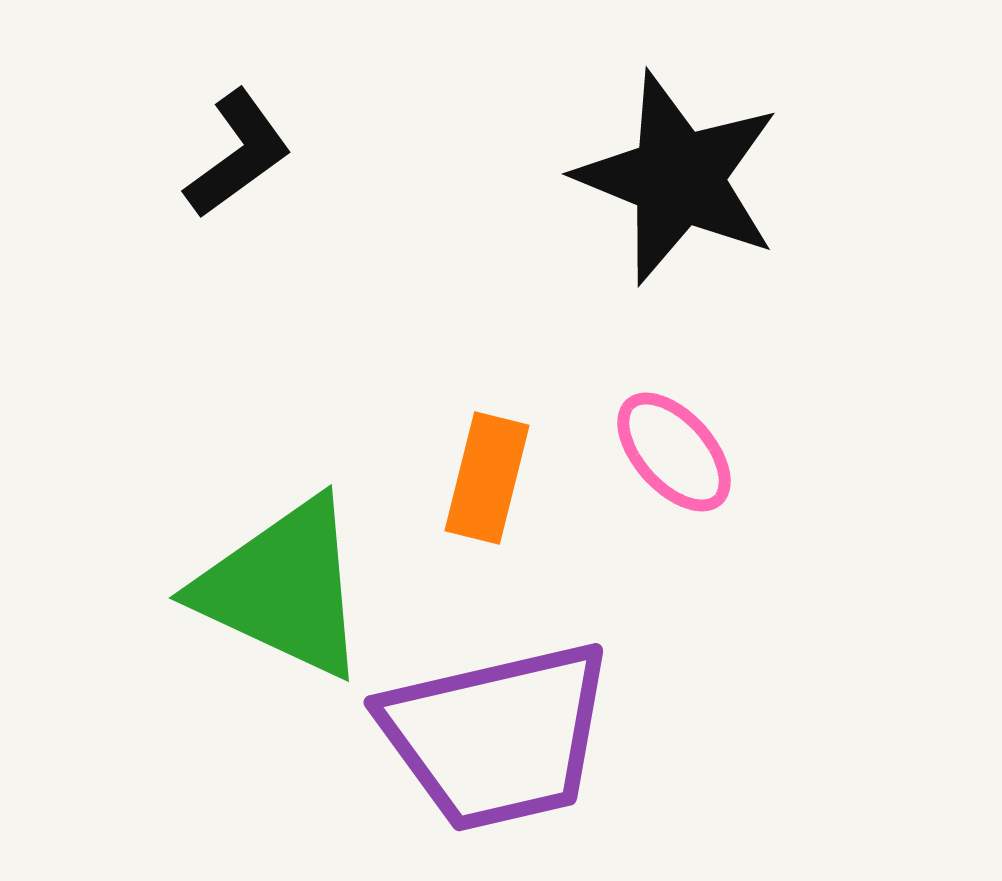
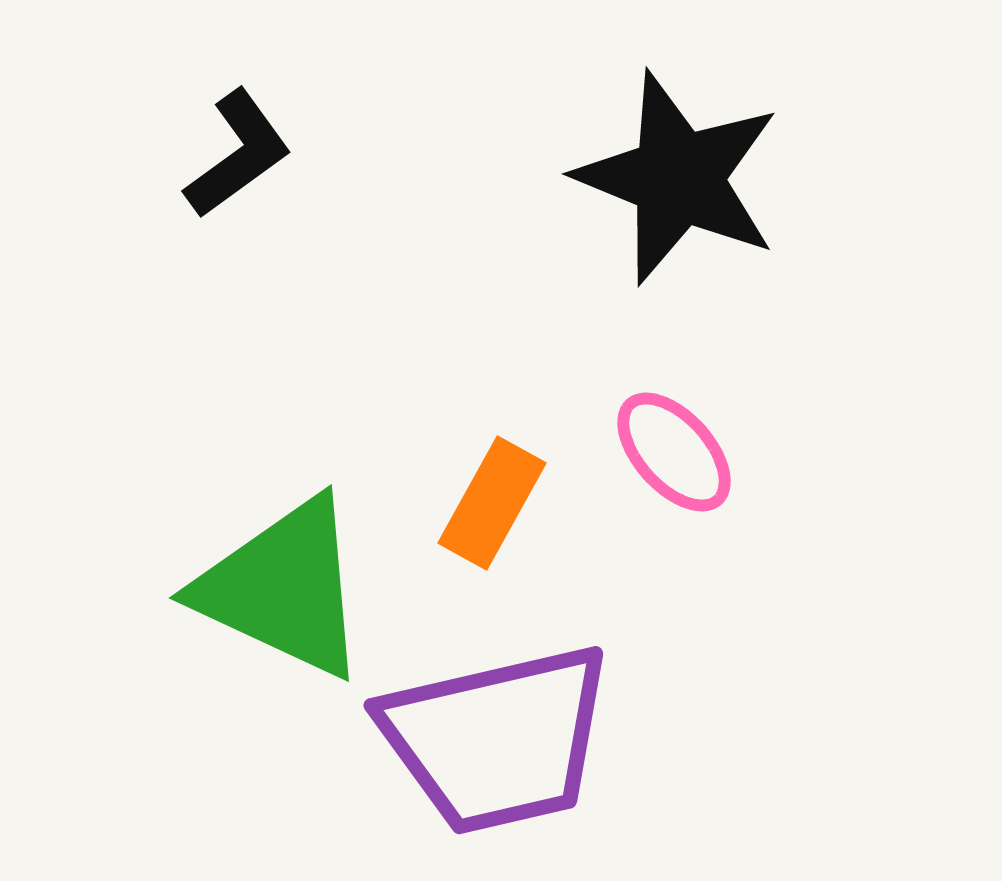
orange rectangle: moved 5 px right, 25 px down; rotated 15 degrees clockwise
purple trapezoid: moved 3 px down
